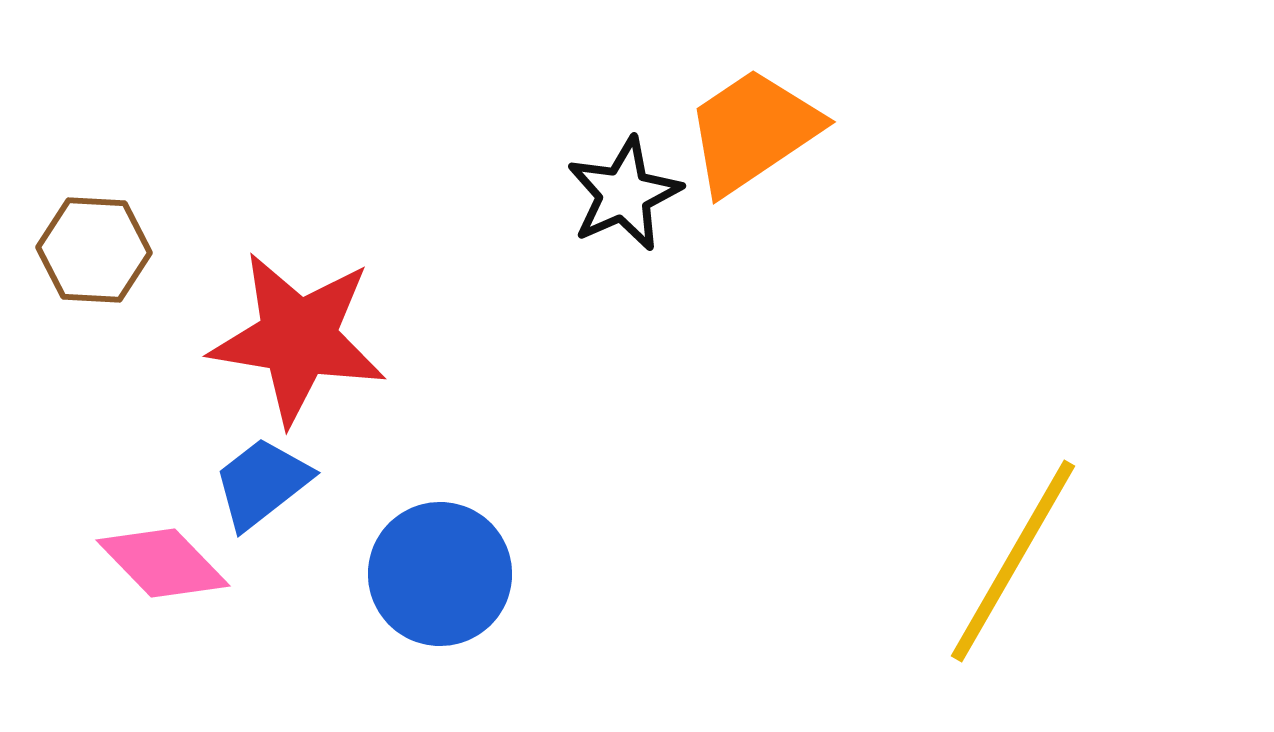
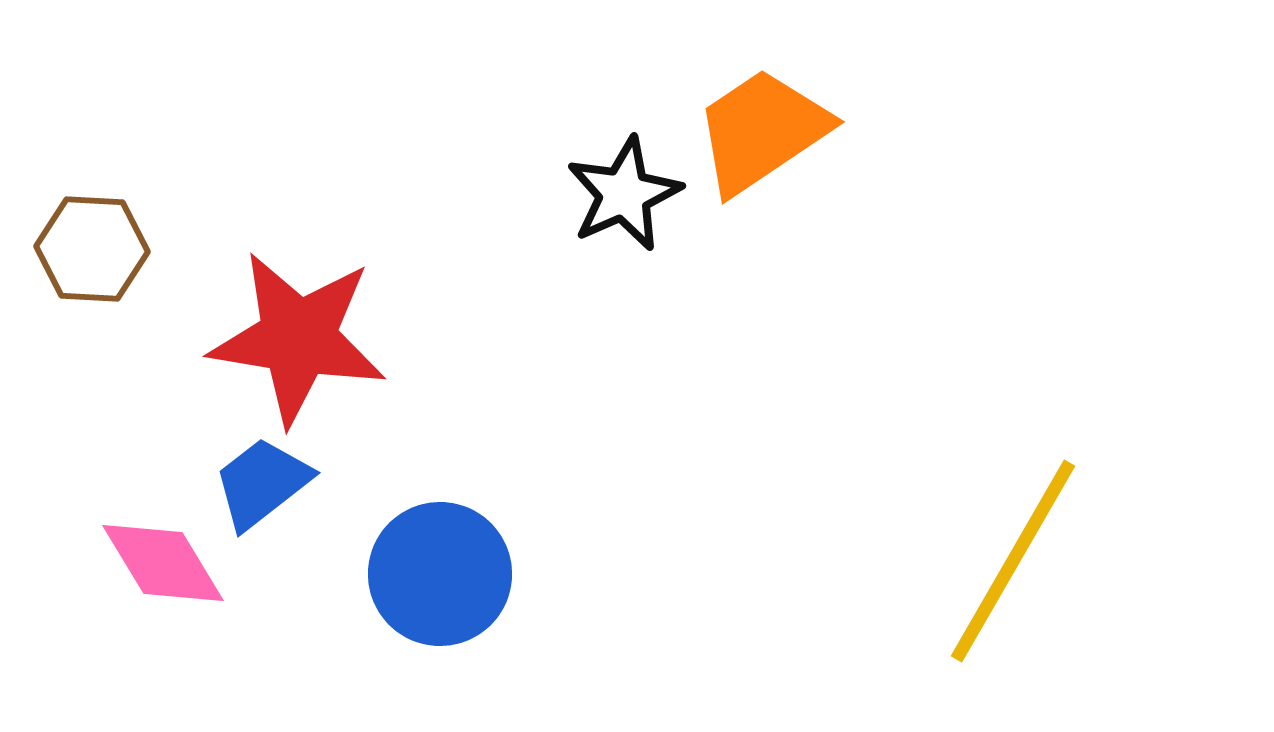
orange trapezoid: moved 9 px right
brown hexagon: moved 2 px left, 1 px up
pink diamond: rotated 13 degrees clockwise
